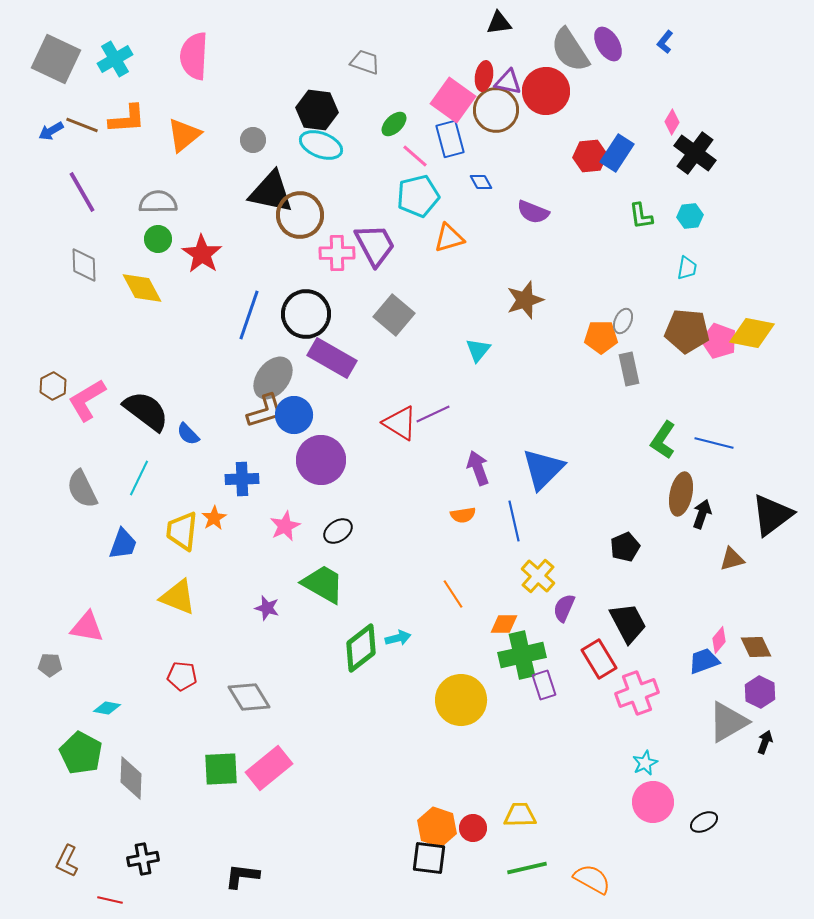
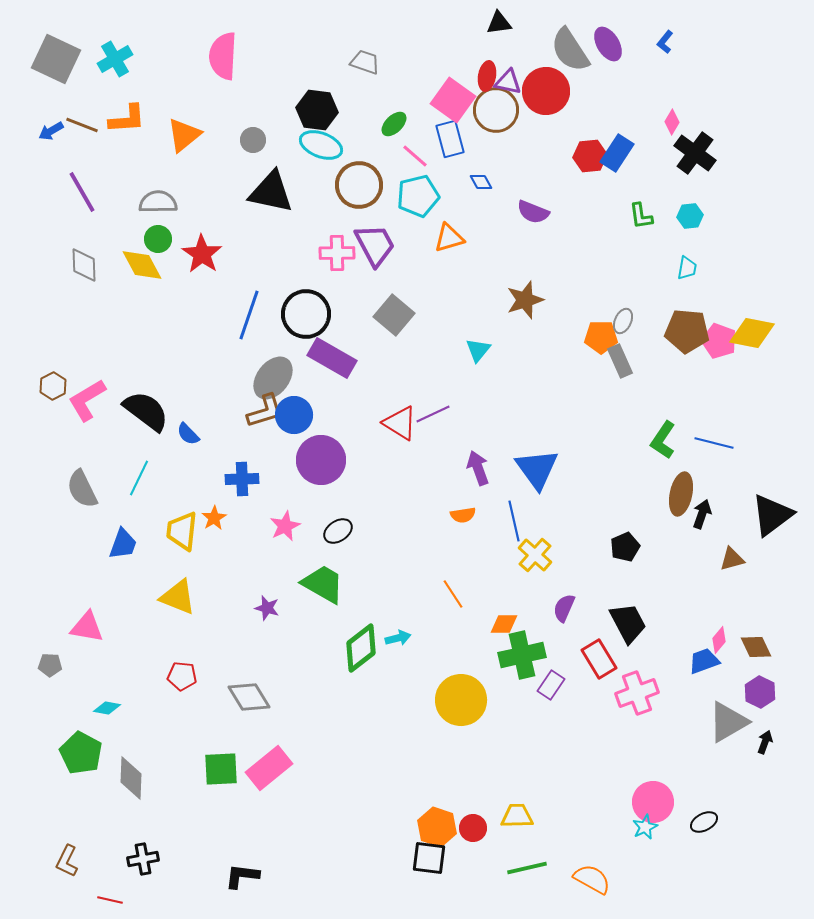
pink semicircle at (194, 56): moved 29 px right
red ellipse at (484, 76): moved 3 px right
brown circle at (300, 215): moved 59 px right, 30 px up
yellow diamond at (142, 288): moved 23 px up
gray rectangle at (629, 369): moved 9 px left, 8 px up; rotated 12 degrees counterclockwise
blue triangle at (543, 469): moved 6 px left; rotated 21 degrees counterclockwise
yellow cross at (538, 576): moved 3 px left, 21 px up
purple rectangle at (544, 685): moved 7 px right; rotated 52 degrees clockwise
cyan star at (645, 763): moved 64 px down
yellow trapezoid at (520, 815): moved 3 px left, 1 px down
